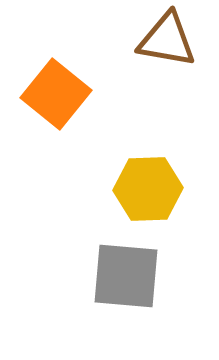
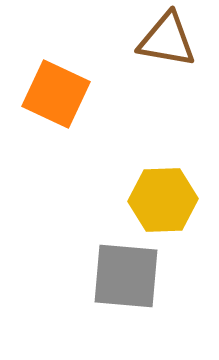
orange square: rotated 14 degrees counterclockwise
yellow hexagon: moved 15 px right, 11 px down
